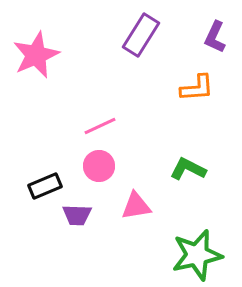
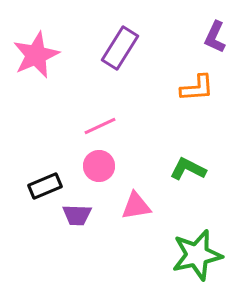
purple rectangle: moved 21 px left, 13 px down
